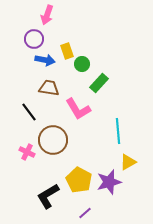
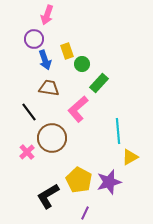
blue arrow: rotated 60 degrees clockwise
pink L-shape: rotated 80 degrees clockwise
brown circle: moved 1 px left, 2 px up
pink cross: rotated 21 degrees clockwise
yellow triangle: moved 2 px right, 5 px up
purple line: rotated 24 degrees counterclockwise
